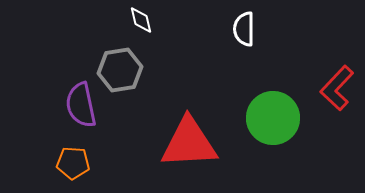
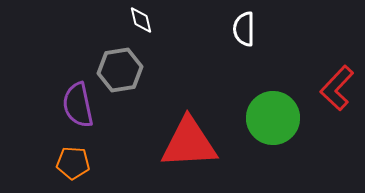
purple semicircle: moved 3 px left
